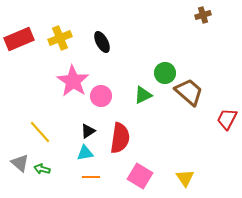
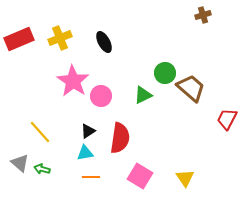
black ellipse: moved 2 px right
brown trapezoid: moved 2 px right, 4 px up
